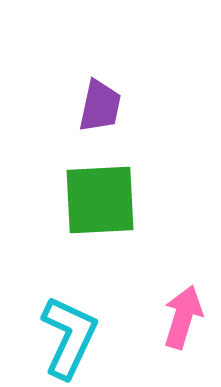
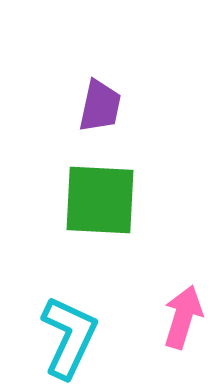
green square: rotated 6 degrees clockwise
